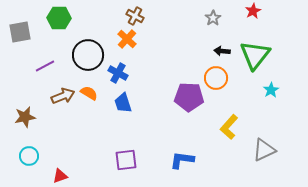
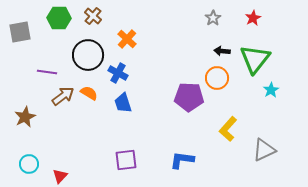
red star: moved 7 px down
brown cross: moved 42 px left; rotated 12 degrees clockwise
green triangle: moved 4 px down
purple line: moved 2 px right, 6 px down; rotated 36 degrees clockwise
orange circle: moved 1 px right
brown arrow: rotated 15 degrees counterclockwise
brown star: rotated 15 degrees counterclockwise
yellow L-shape: moved 1 px left, 2 px down
cyan circle: moved 8 px down
red triangle: rotated 28 degrees counterclockwise
